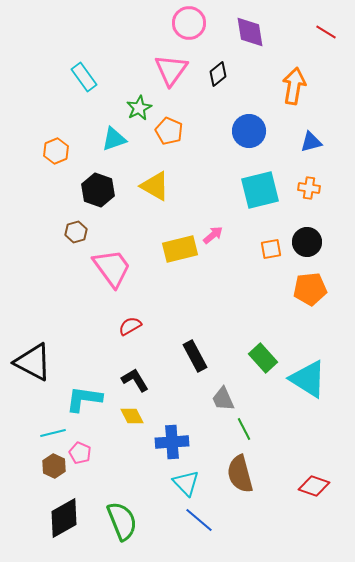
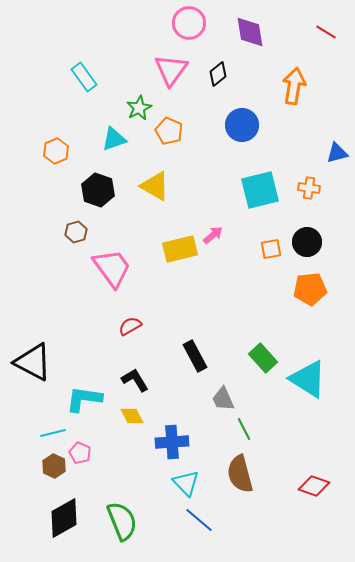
blue circle at (249, 131): moved 7 px left, 6 px up
blue triangle at (311, 142): moved 26 px right, 11 px down
